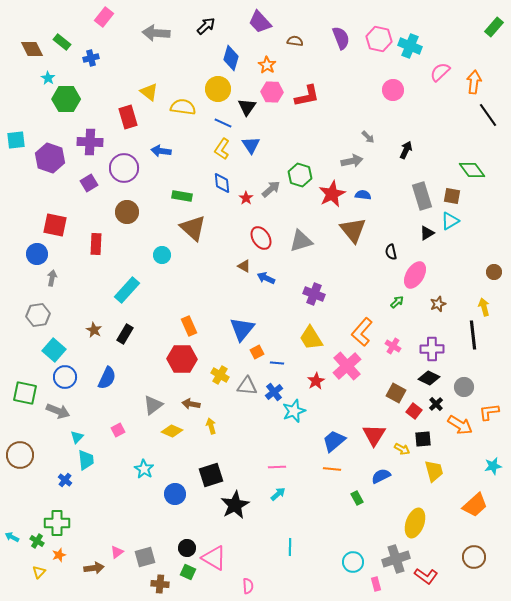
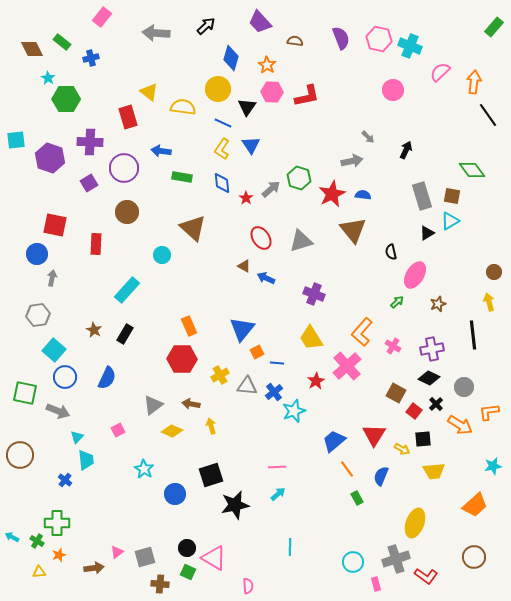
pink rectangle at (104, 17): moved 2 px left
green hexagon at (300, 175): moved 1 px left, 3 px down
green rectangle at (182, 196): moved 19 px up
yellow arrow at (484, 307): moved 5 px right, 5 px up
purple cross at (432, 349): rotated 10 degrees counterclockwise
yellow cross at (220, 375): rotated 30 degrees clockwise
orange line at (332, 469): moved 15 px right; rotated 48 degrees clockwise
yellow trapezoid at (434, 471): rotated 100 degrees clockwise
blue semicircle at (381, 476): rotated 42 degrees counterclockwise
black star at (235, 505): rotated 16 degrees clockwise
yellow triangle at (39, 572): rotated 40 degrees clockwise
